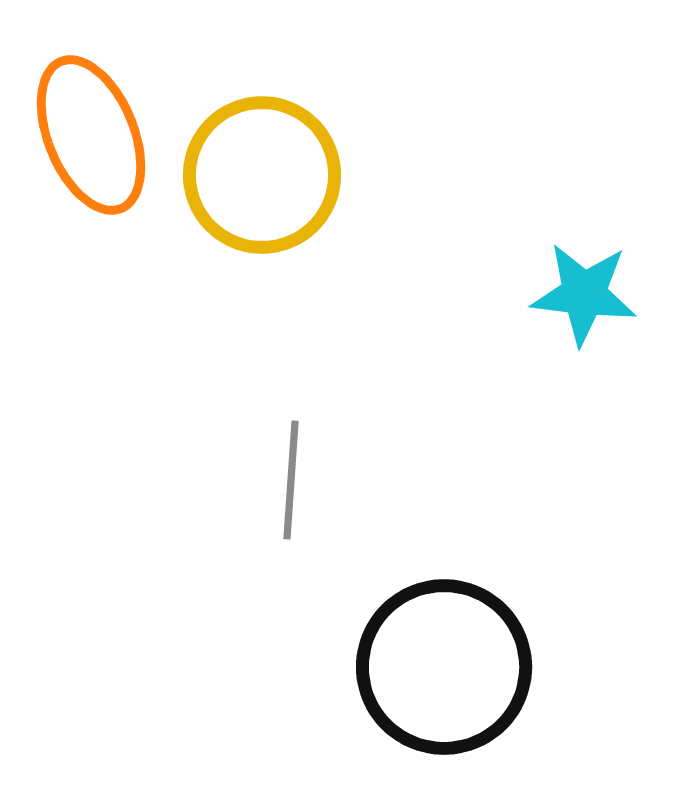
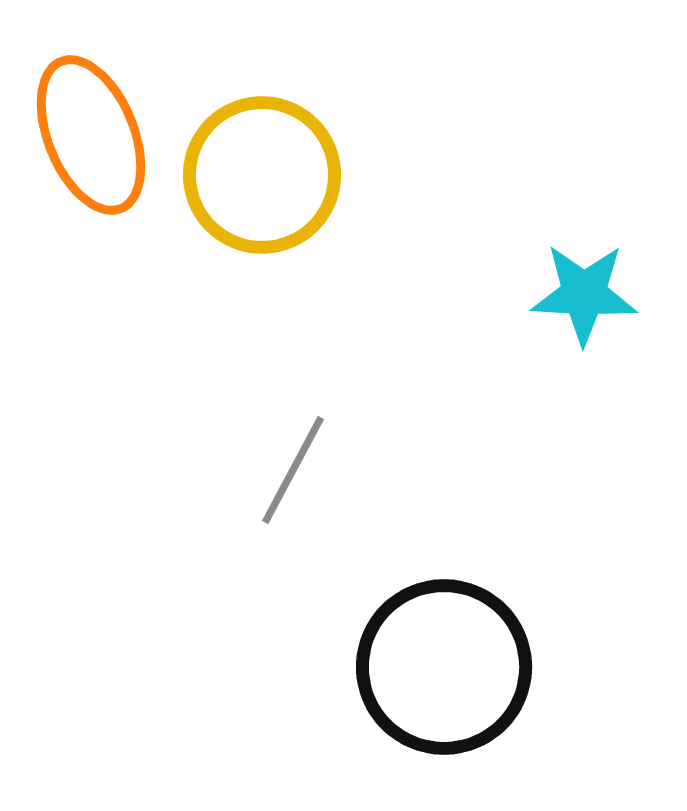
cyan star: rotated 4 degrees counterclockwise
gray line: moved 2 px right, 10 px up; rotated 24 degrees clockwise
